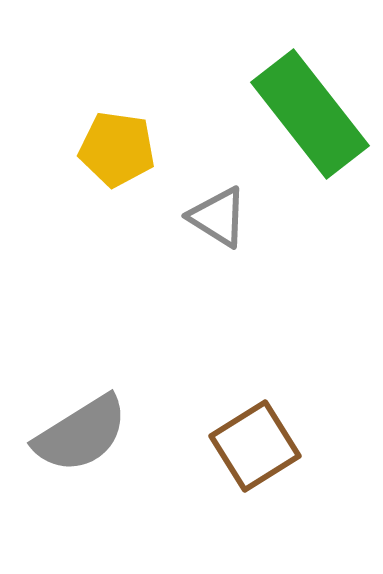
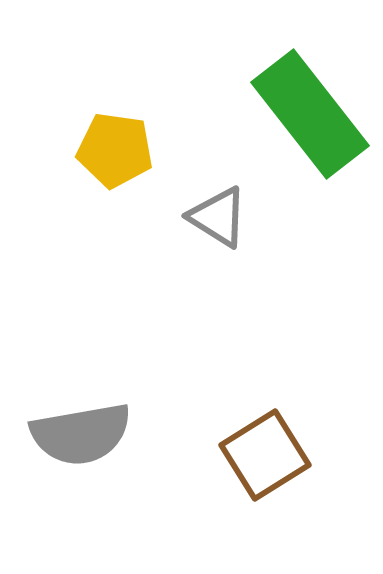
yellow pentagon: moved 2 px left, 1 px down
gray semicircle: rotated 22 degrees clockwise
brown square: moved 10 px right, 9 px down
